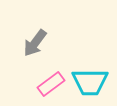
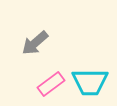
gray arrow: rotated 12 degrees clockwise
